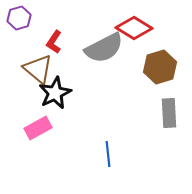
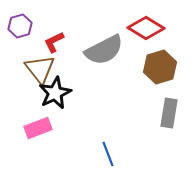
purple hexagon: moved 1 px right, 8 px down
red diamond: moved 12 px right
red L-shape: rotated 30 degrees clockwise
gray semicircle: moved 2 px down
brown triangle: moved 2 px right; rotated 12 degrees clockwise
gray rectangle: rotated 12 degrees clockwise
pink rectangle: rotated 8 degrees clockwise
blue line: rotated 15 degrees counterclockwise
